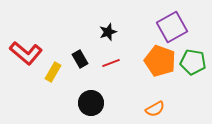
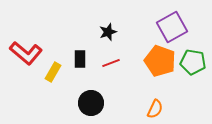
black rectangle: rotated 30 degrees clockwise
orange semicircle: rotated 36 degrees counterclockwise
